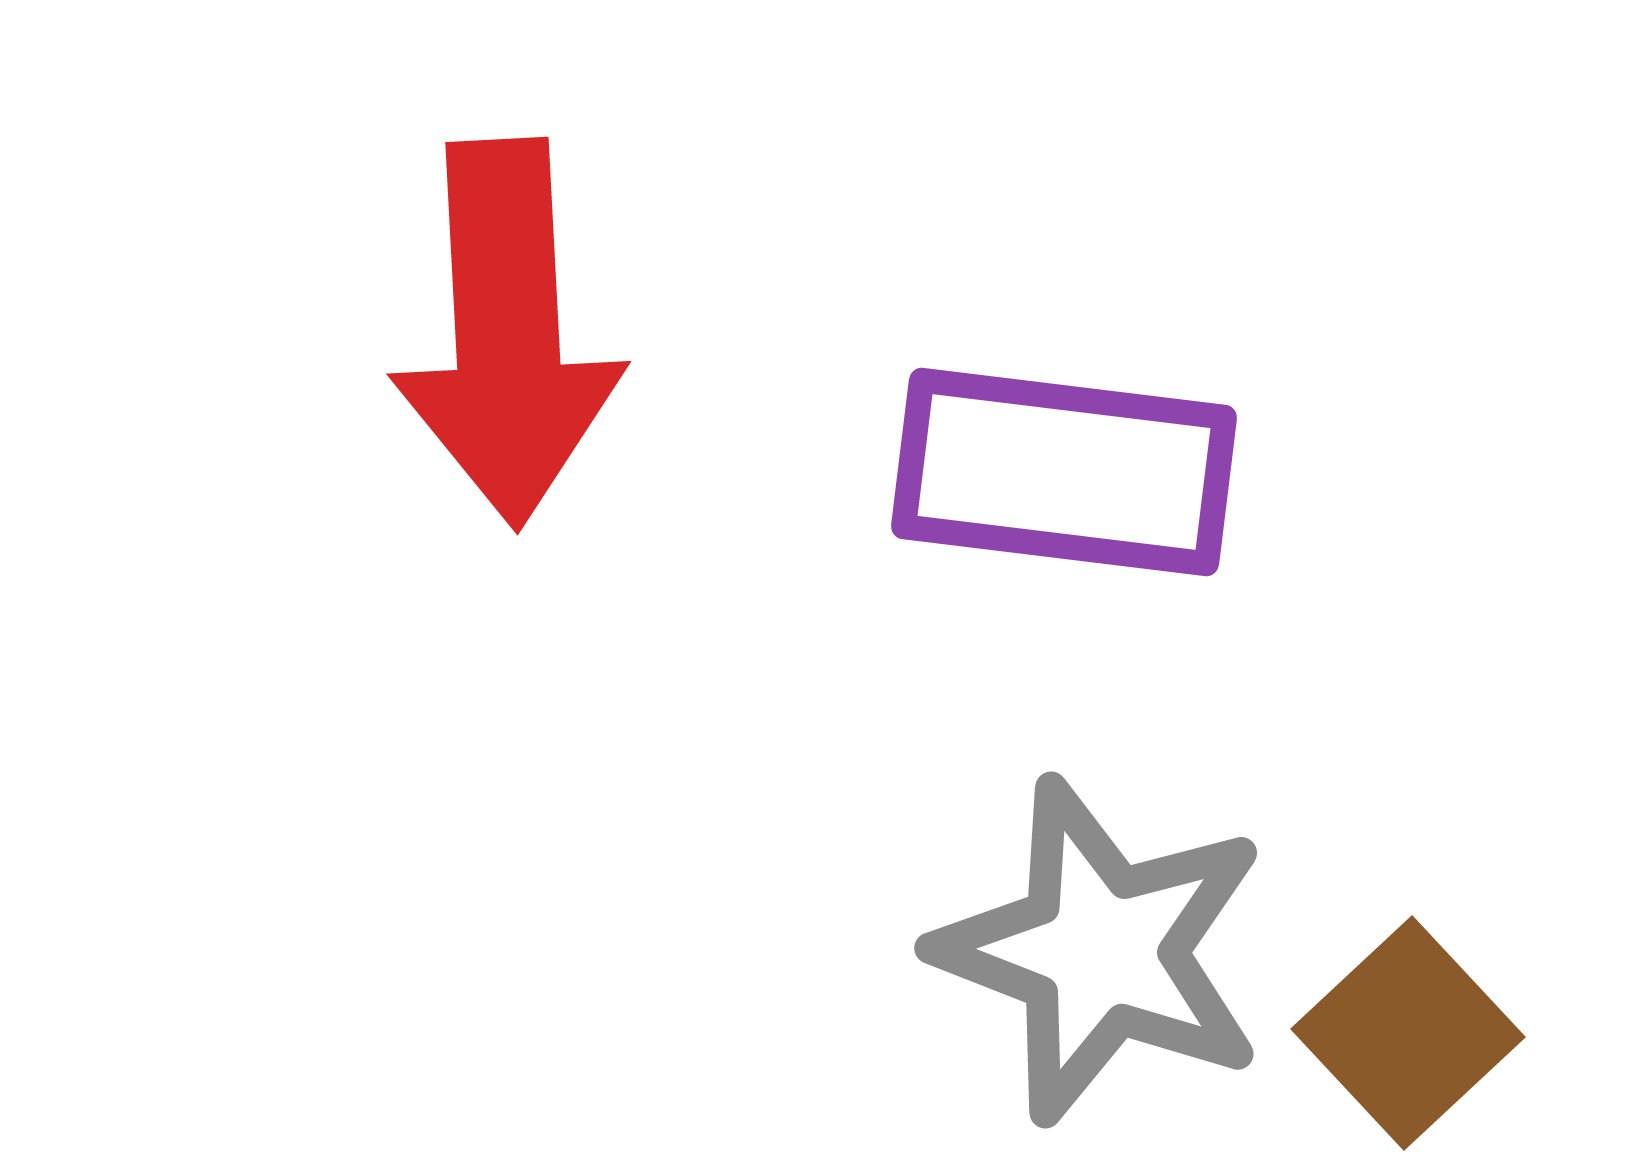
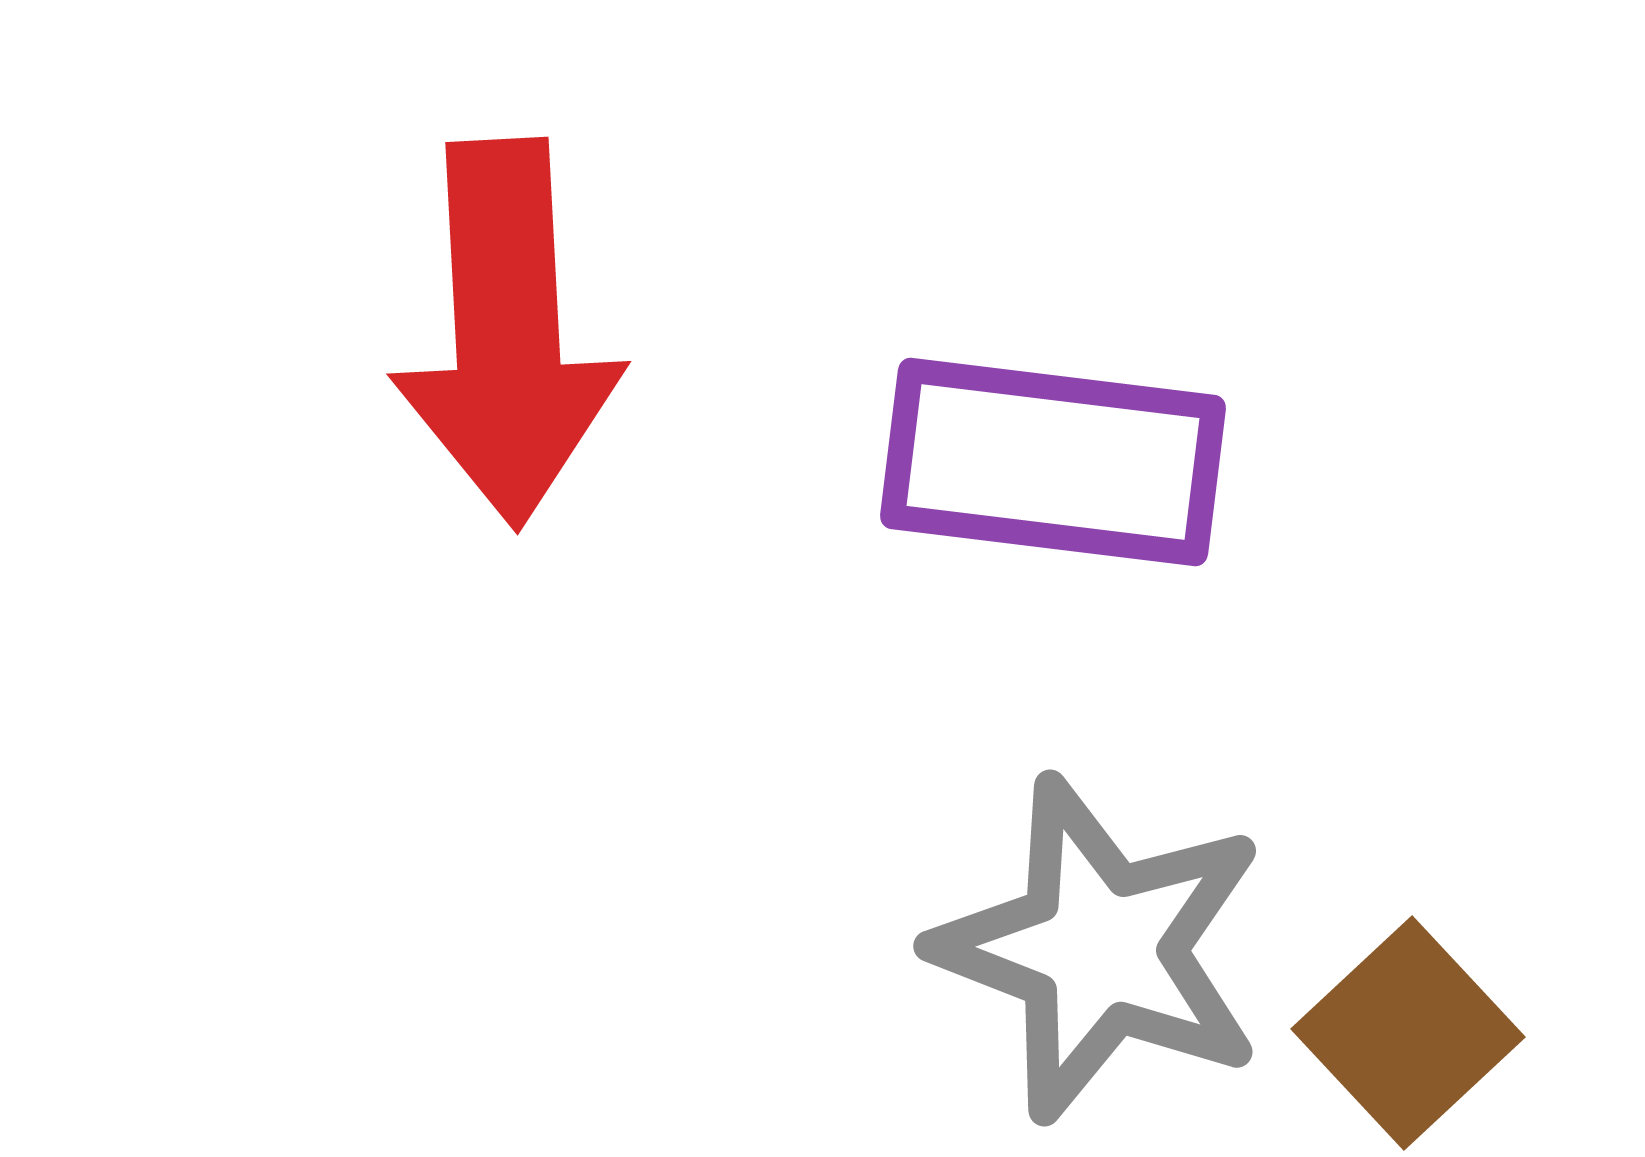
purple rectangle: moved 11 px left, 10 px up
gray star: moved 1 px left, 2 px up
